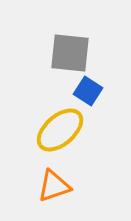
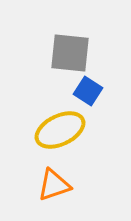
yellow ellipse: rotated 15 degrees clockwise
orange triangle: moved 1 px up
